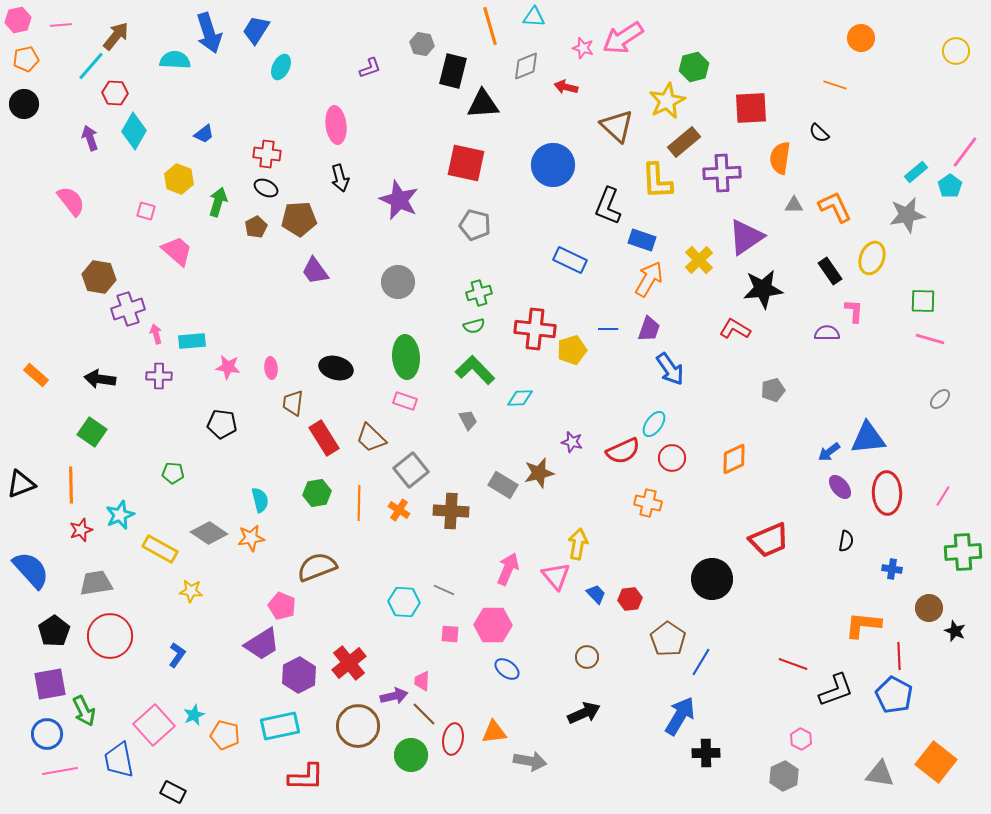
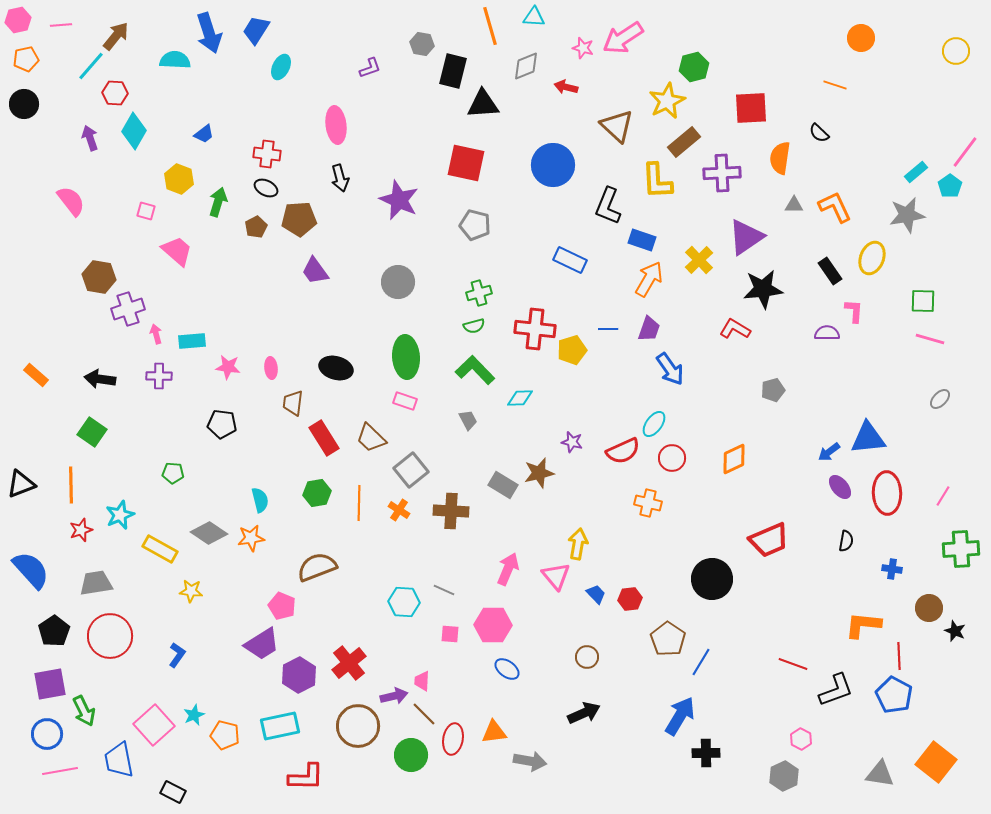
green cross at (963, 552): moved 2 px left, 3 px up
